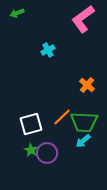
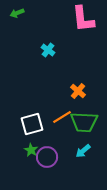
pink L-shape: rotated 60 degrees counterclockwise
cyan cross: rotated 24 degrees counterclockwise
orange cross: moved 9 px left, 6 px down
orange line: rotated 12 degrees clockwise
white square: moved 1 px right
cyan arrow: moved 10 px down
purple circle: moved 4 px down
